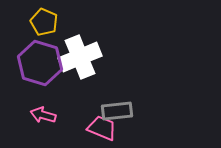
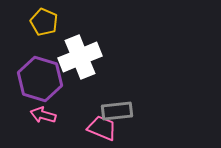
purple hexagon: moved 16 px down
